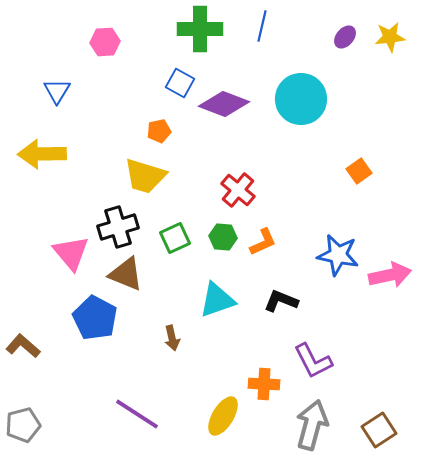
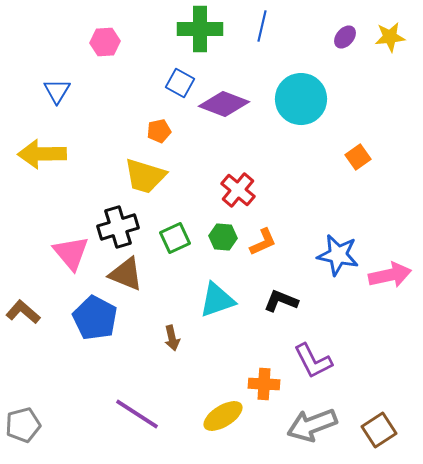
orange square: moved 1 px left, 14 px up
brown L-shape: moved 34 px up
yellow ellipse: rotated 27 degrees clockwise
gray arrow: rotated 126 degrees counterclockwise
